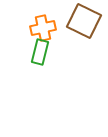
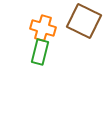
orange cross: rotated 30 degrees clockwise
